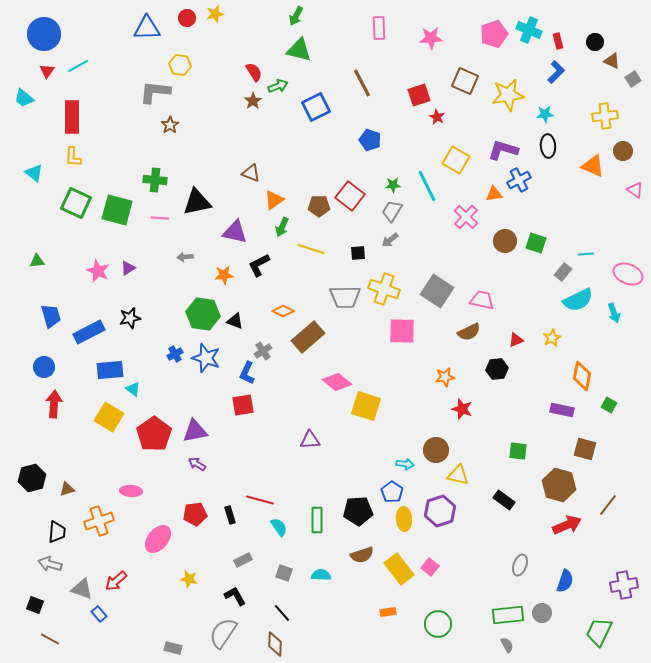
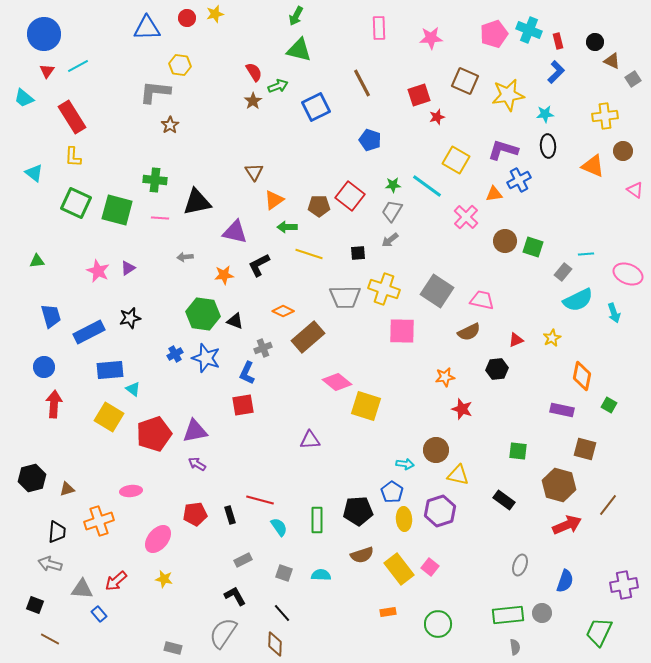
red rectangle at (72, 117): rotated 32 degrees counterclockwise
red star at (437, 117): rotated 28 degrees clockwise
brown triangle at (251, 173): moved 3 px right, 1 px up; rotated 36 degrees clockwise
cyan line at (427, 186): rotated 28 degrees counterclockwise
green arrow at (282, 227): moved 5 px right; rotated 66 degrees clockwise
green square at (536, 243): moved 3 px left, 4 px down
yellow line at (311, 249): moved 2 px left, 5 px down
gray cross at (263, 351): moved 3 px up; rotated 12 degrees clockwise
red pentagon at (154, 434): rotated 16 degrees clockwise
pink ellipse at (131, 491): rotated 10 degrees counterclockwise
yellow star at (189, 579): moved 25 px left
gray triangle at (82, 589): rotated 15 degrees counterclockwise
gray semicircle at (507, 645): moved 8 px right, 2 px down; rotated 21 degrees clockwise
